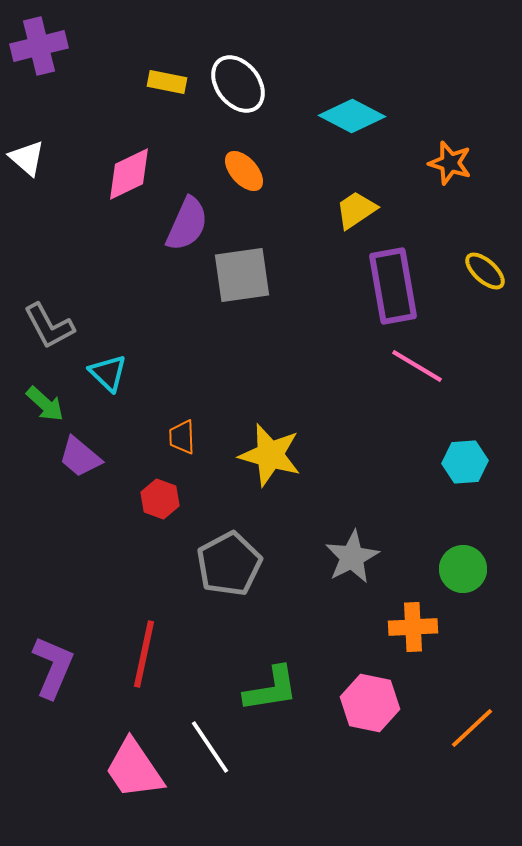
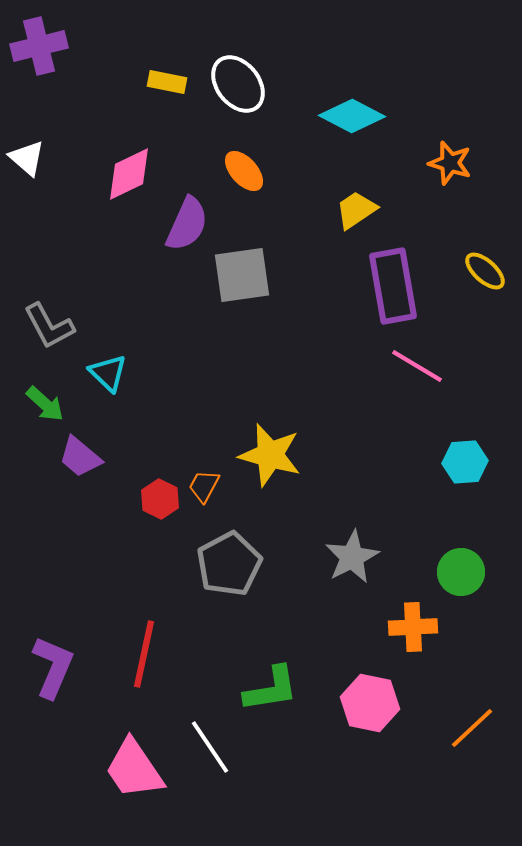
orange trapezoid: moved 22 px right, 49 px down; rotated 30 degrees clockwise
red hexagon: rotated 6 degrees clockwise
green circle: moved 2 px left, 3 px down
